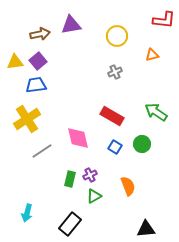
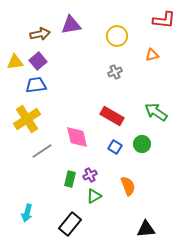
pink diamond: moved 1 px left, 1 px up
